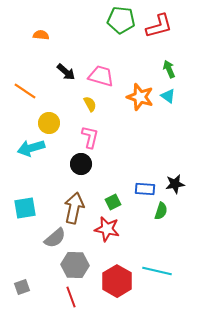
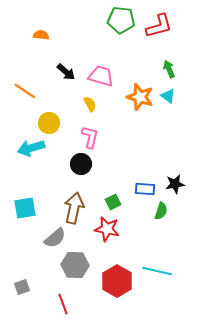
red line: moved 8 px left, 7 px down
